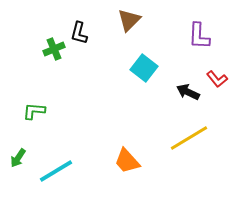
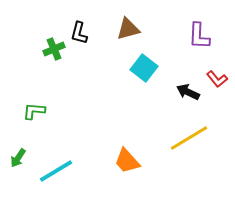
brown triangle: moved 1 px left, 9 px down; rotated 30 degrees clockwise
